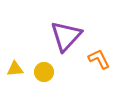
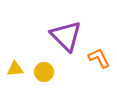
purple triangle: rotated 28 degrees counterclockwise
orange L-shape: moved 1 px up
